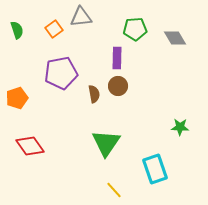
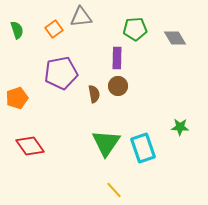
cyan rectangle: moved 12 px left, 21 px up
